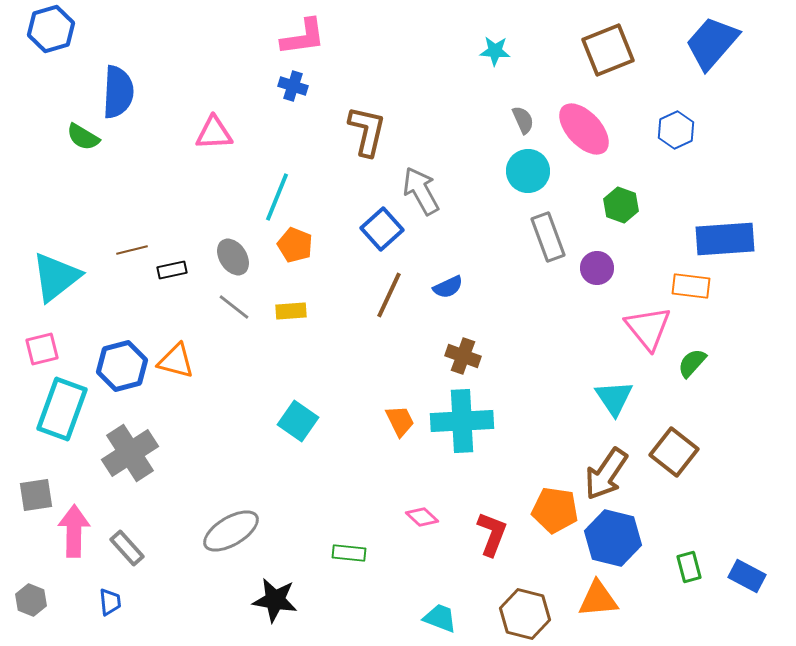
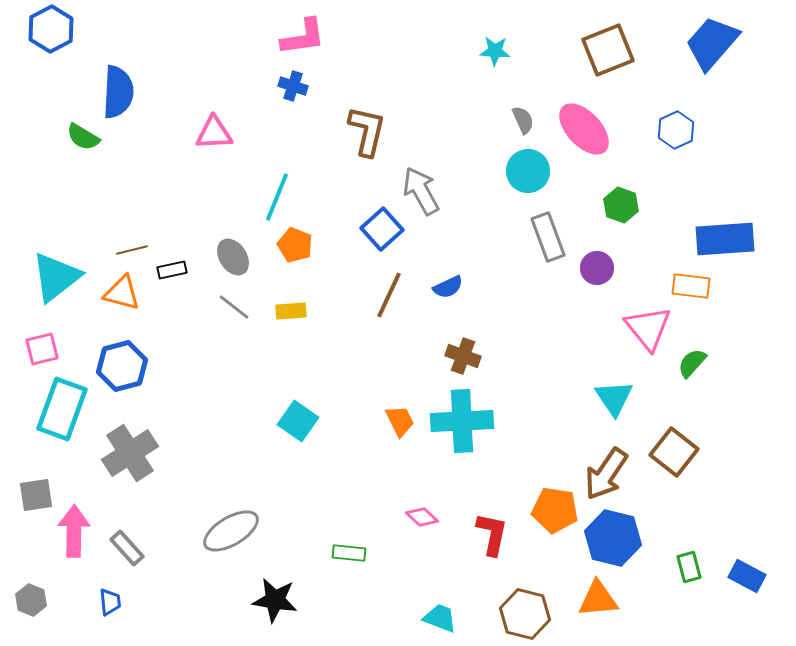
blue hexagon at (51, 29): rotated 12 degrees counterclockwise
orange triangle at (176, 361): moved 54 px left, 68 px up
red L-shape at (492, 534): rotated 9 degrees counterclockwise
